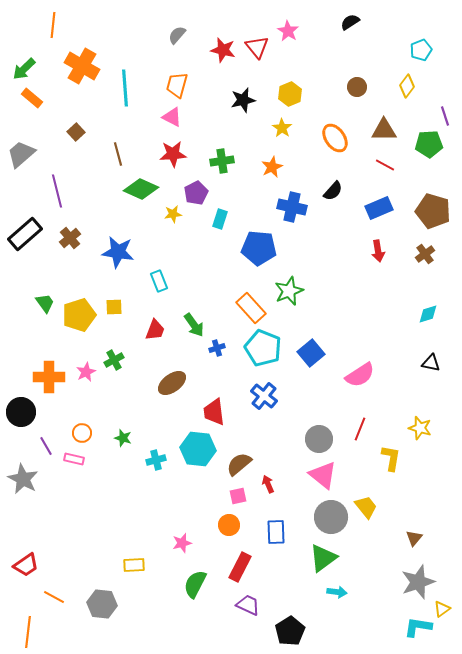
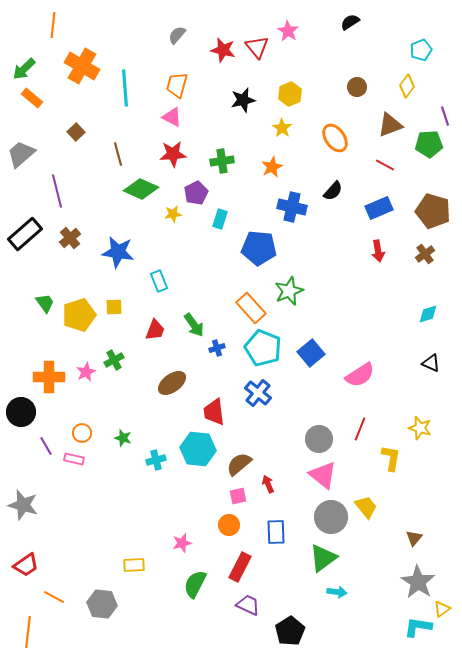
brown triangle at (384, 130): moved 6 px right, 5 px up; rotated 20 degrees counterclockwise
black triangle at (431, 363): rotated 12 degrees clockwise
blue cross at (264, 396): moved 6 px left, 3 px up
gray star at (23, 479): moved 26 px down; rotated 12 degrees counterclockwise
gray star at (418, 582): rotated 20 degrees counterclockwise
